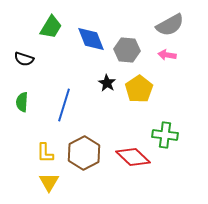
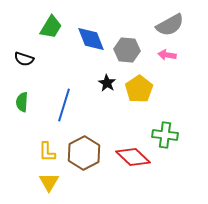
yellow L-shape: moved 2 px right, 1 px up
